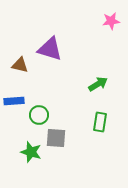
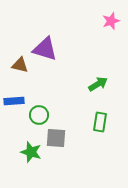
pink star: rotated 12 degrees counterclockwise
purple triangle: moved 5 px left
